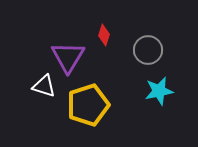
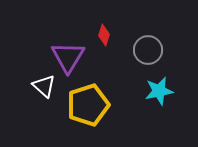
white triangle: rotated 25 degrees clockwise
